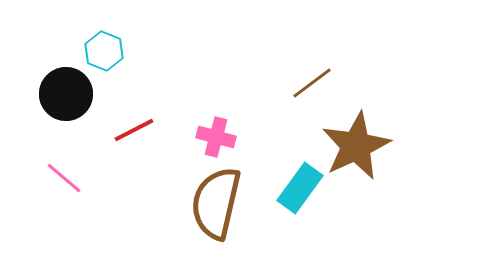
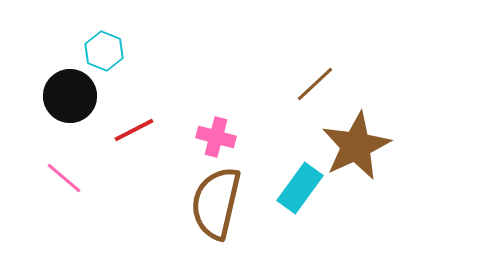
brown line: moved 3 px right, 1 px down; rotated 6 degrees counterclockwise
black circle: moved 4 px right, 2 px down
